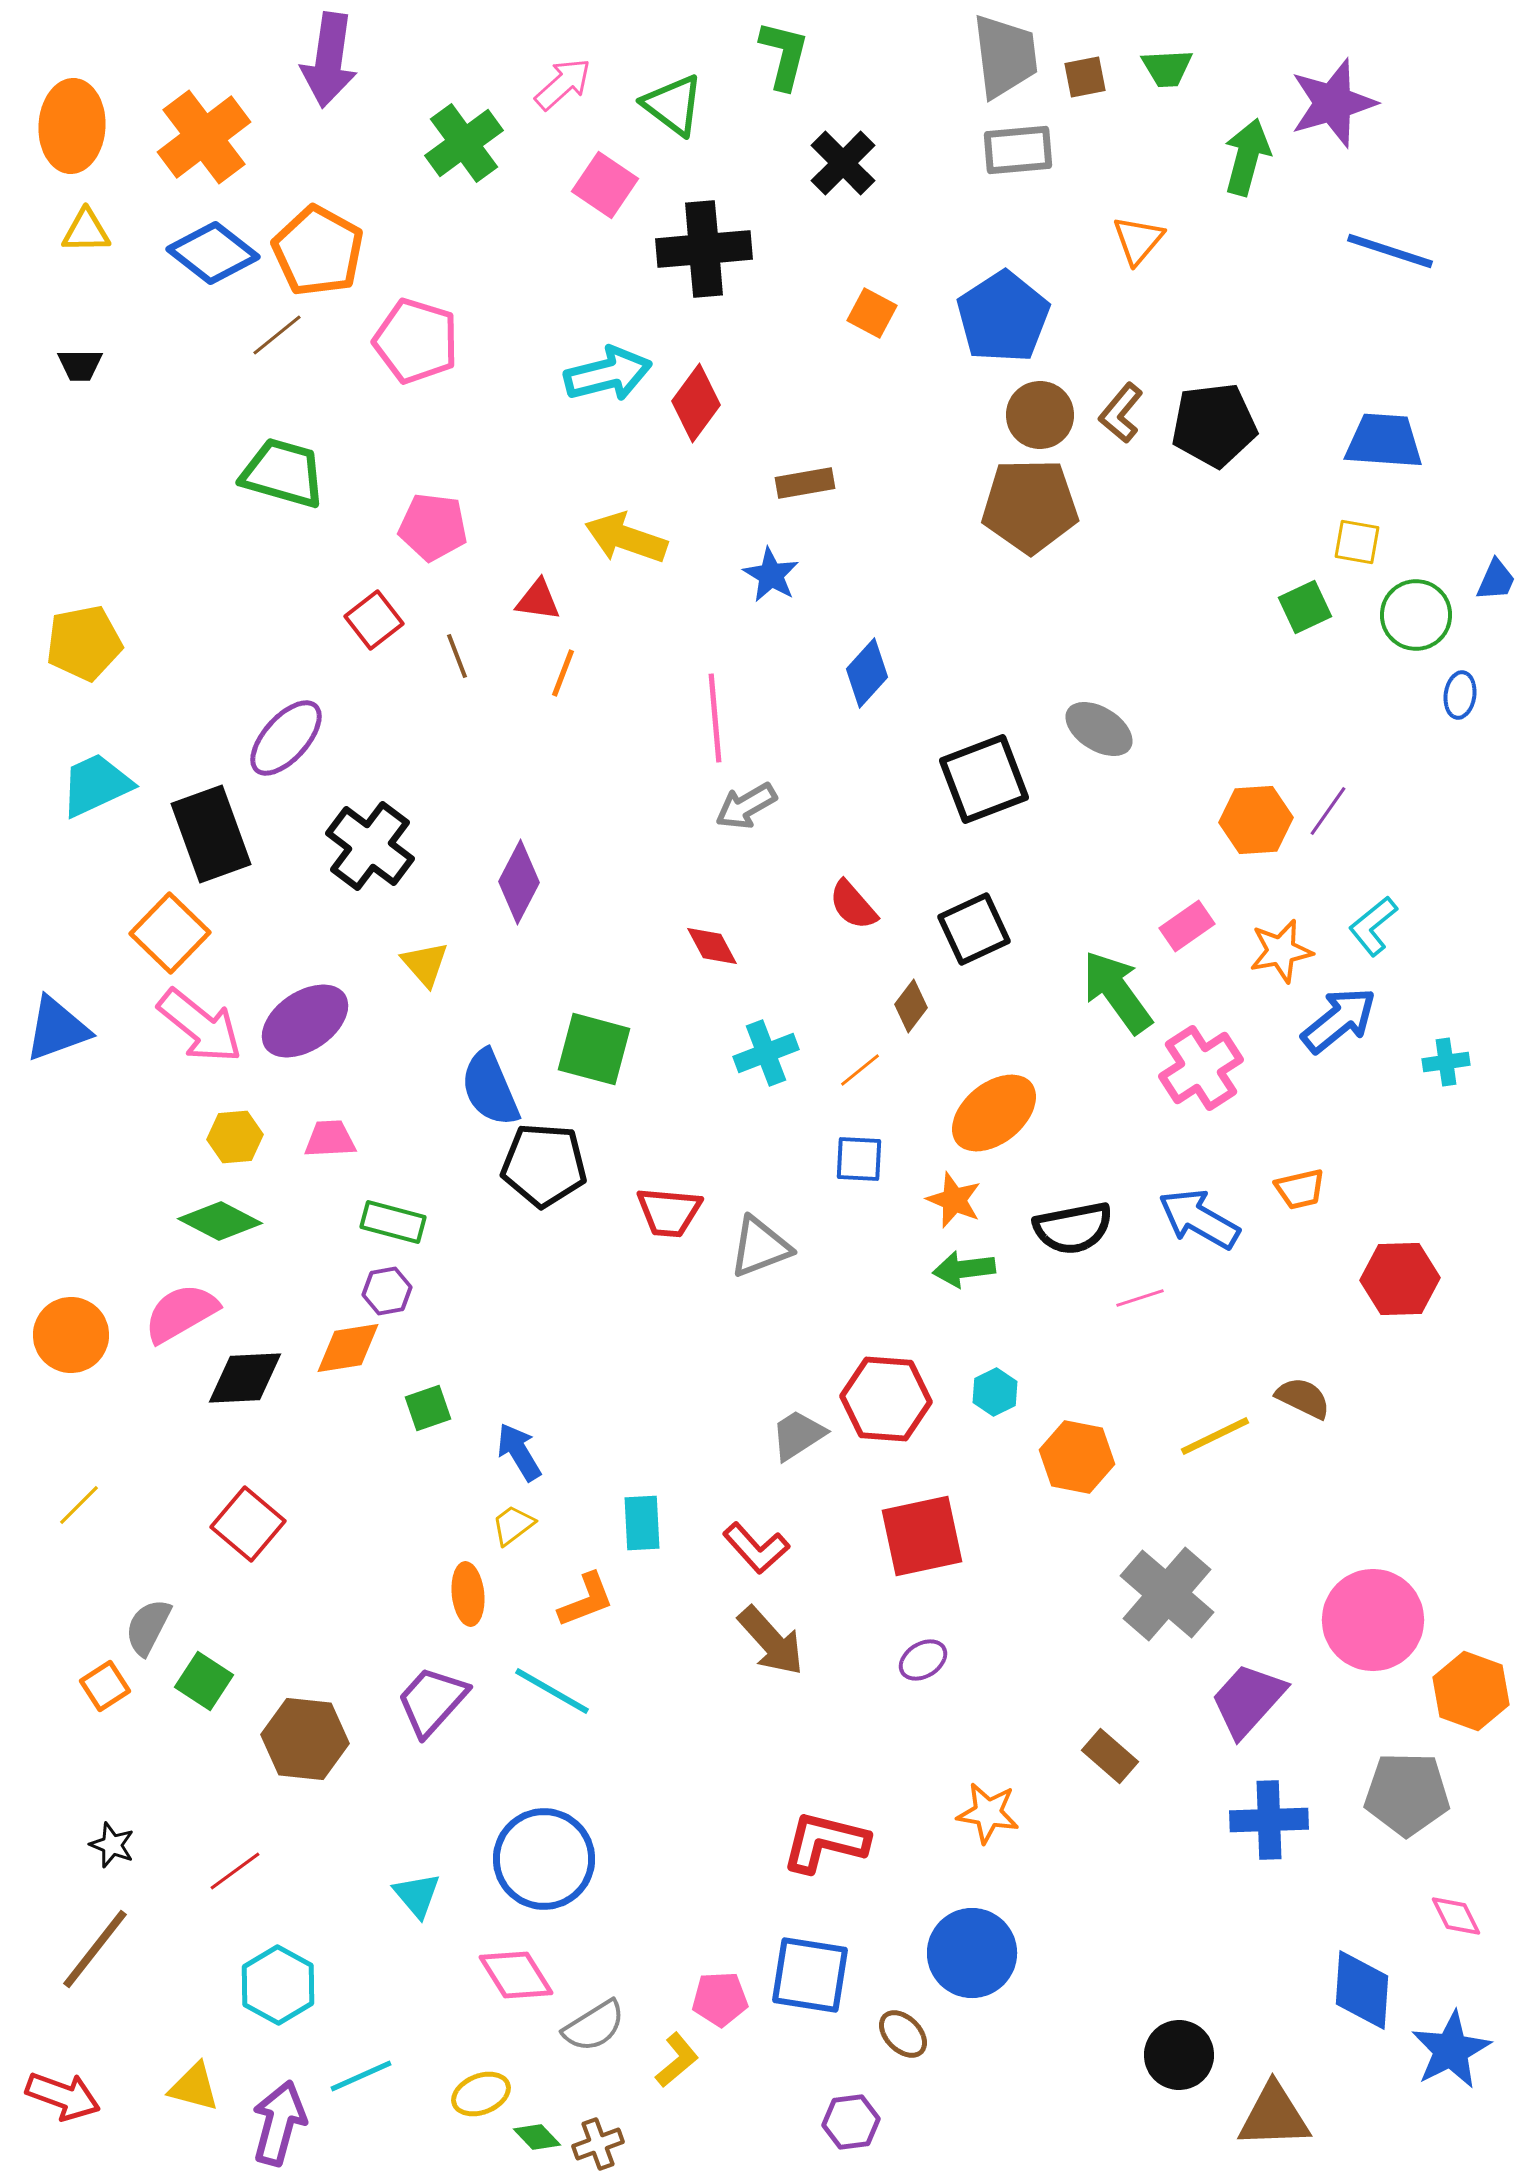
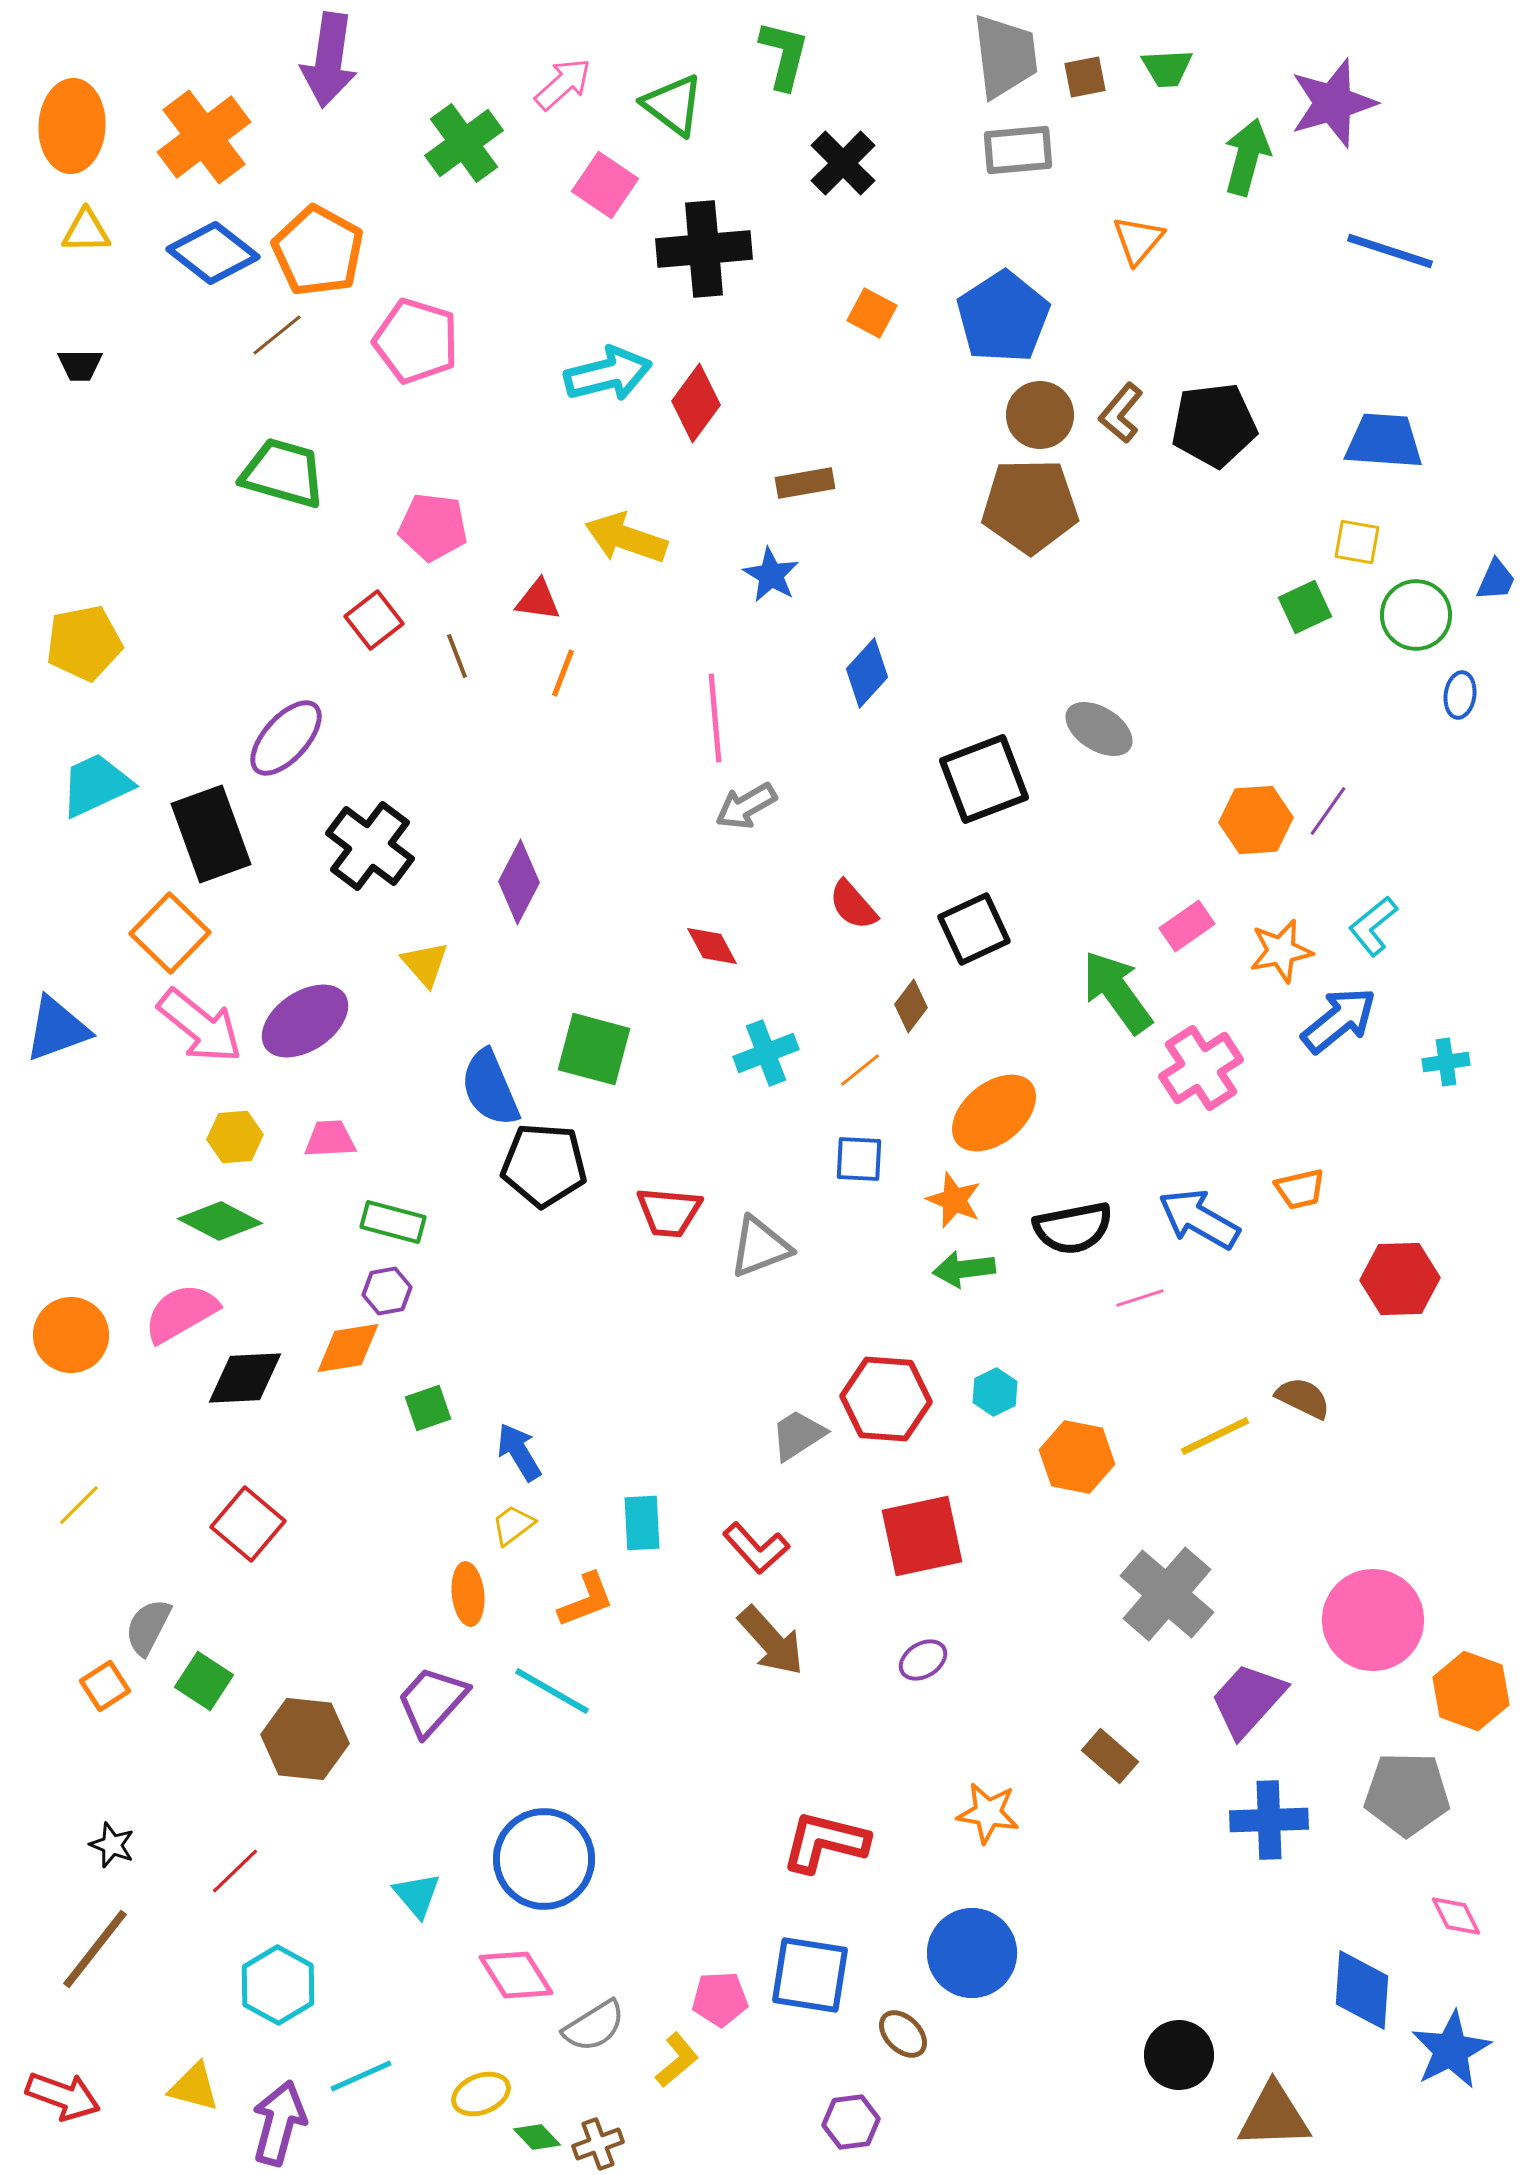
red line at (235, 1871): rotated 8 degrees counterclockwise
